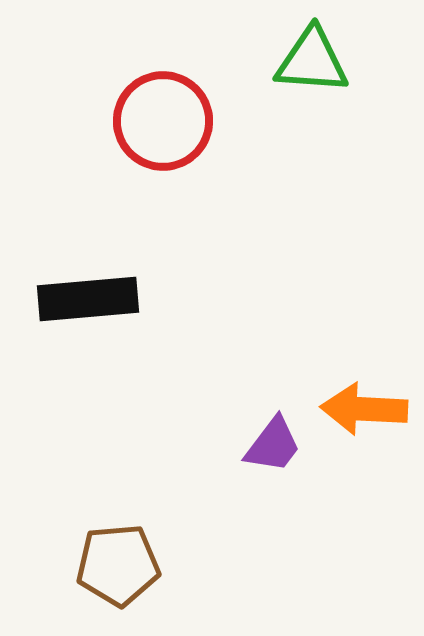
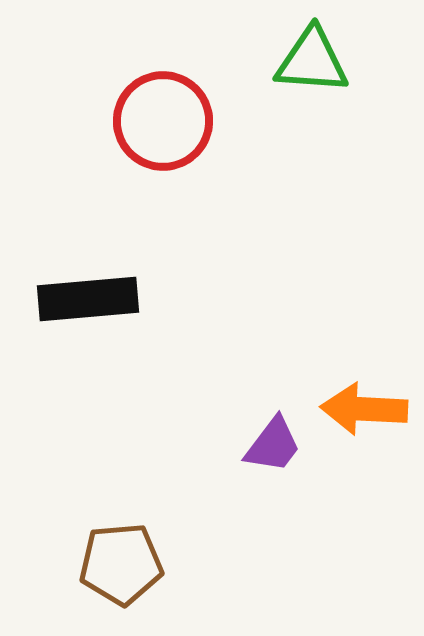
brown pentagon: moved 3 px right, 1 px up
